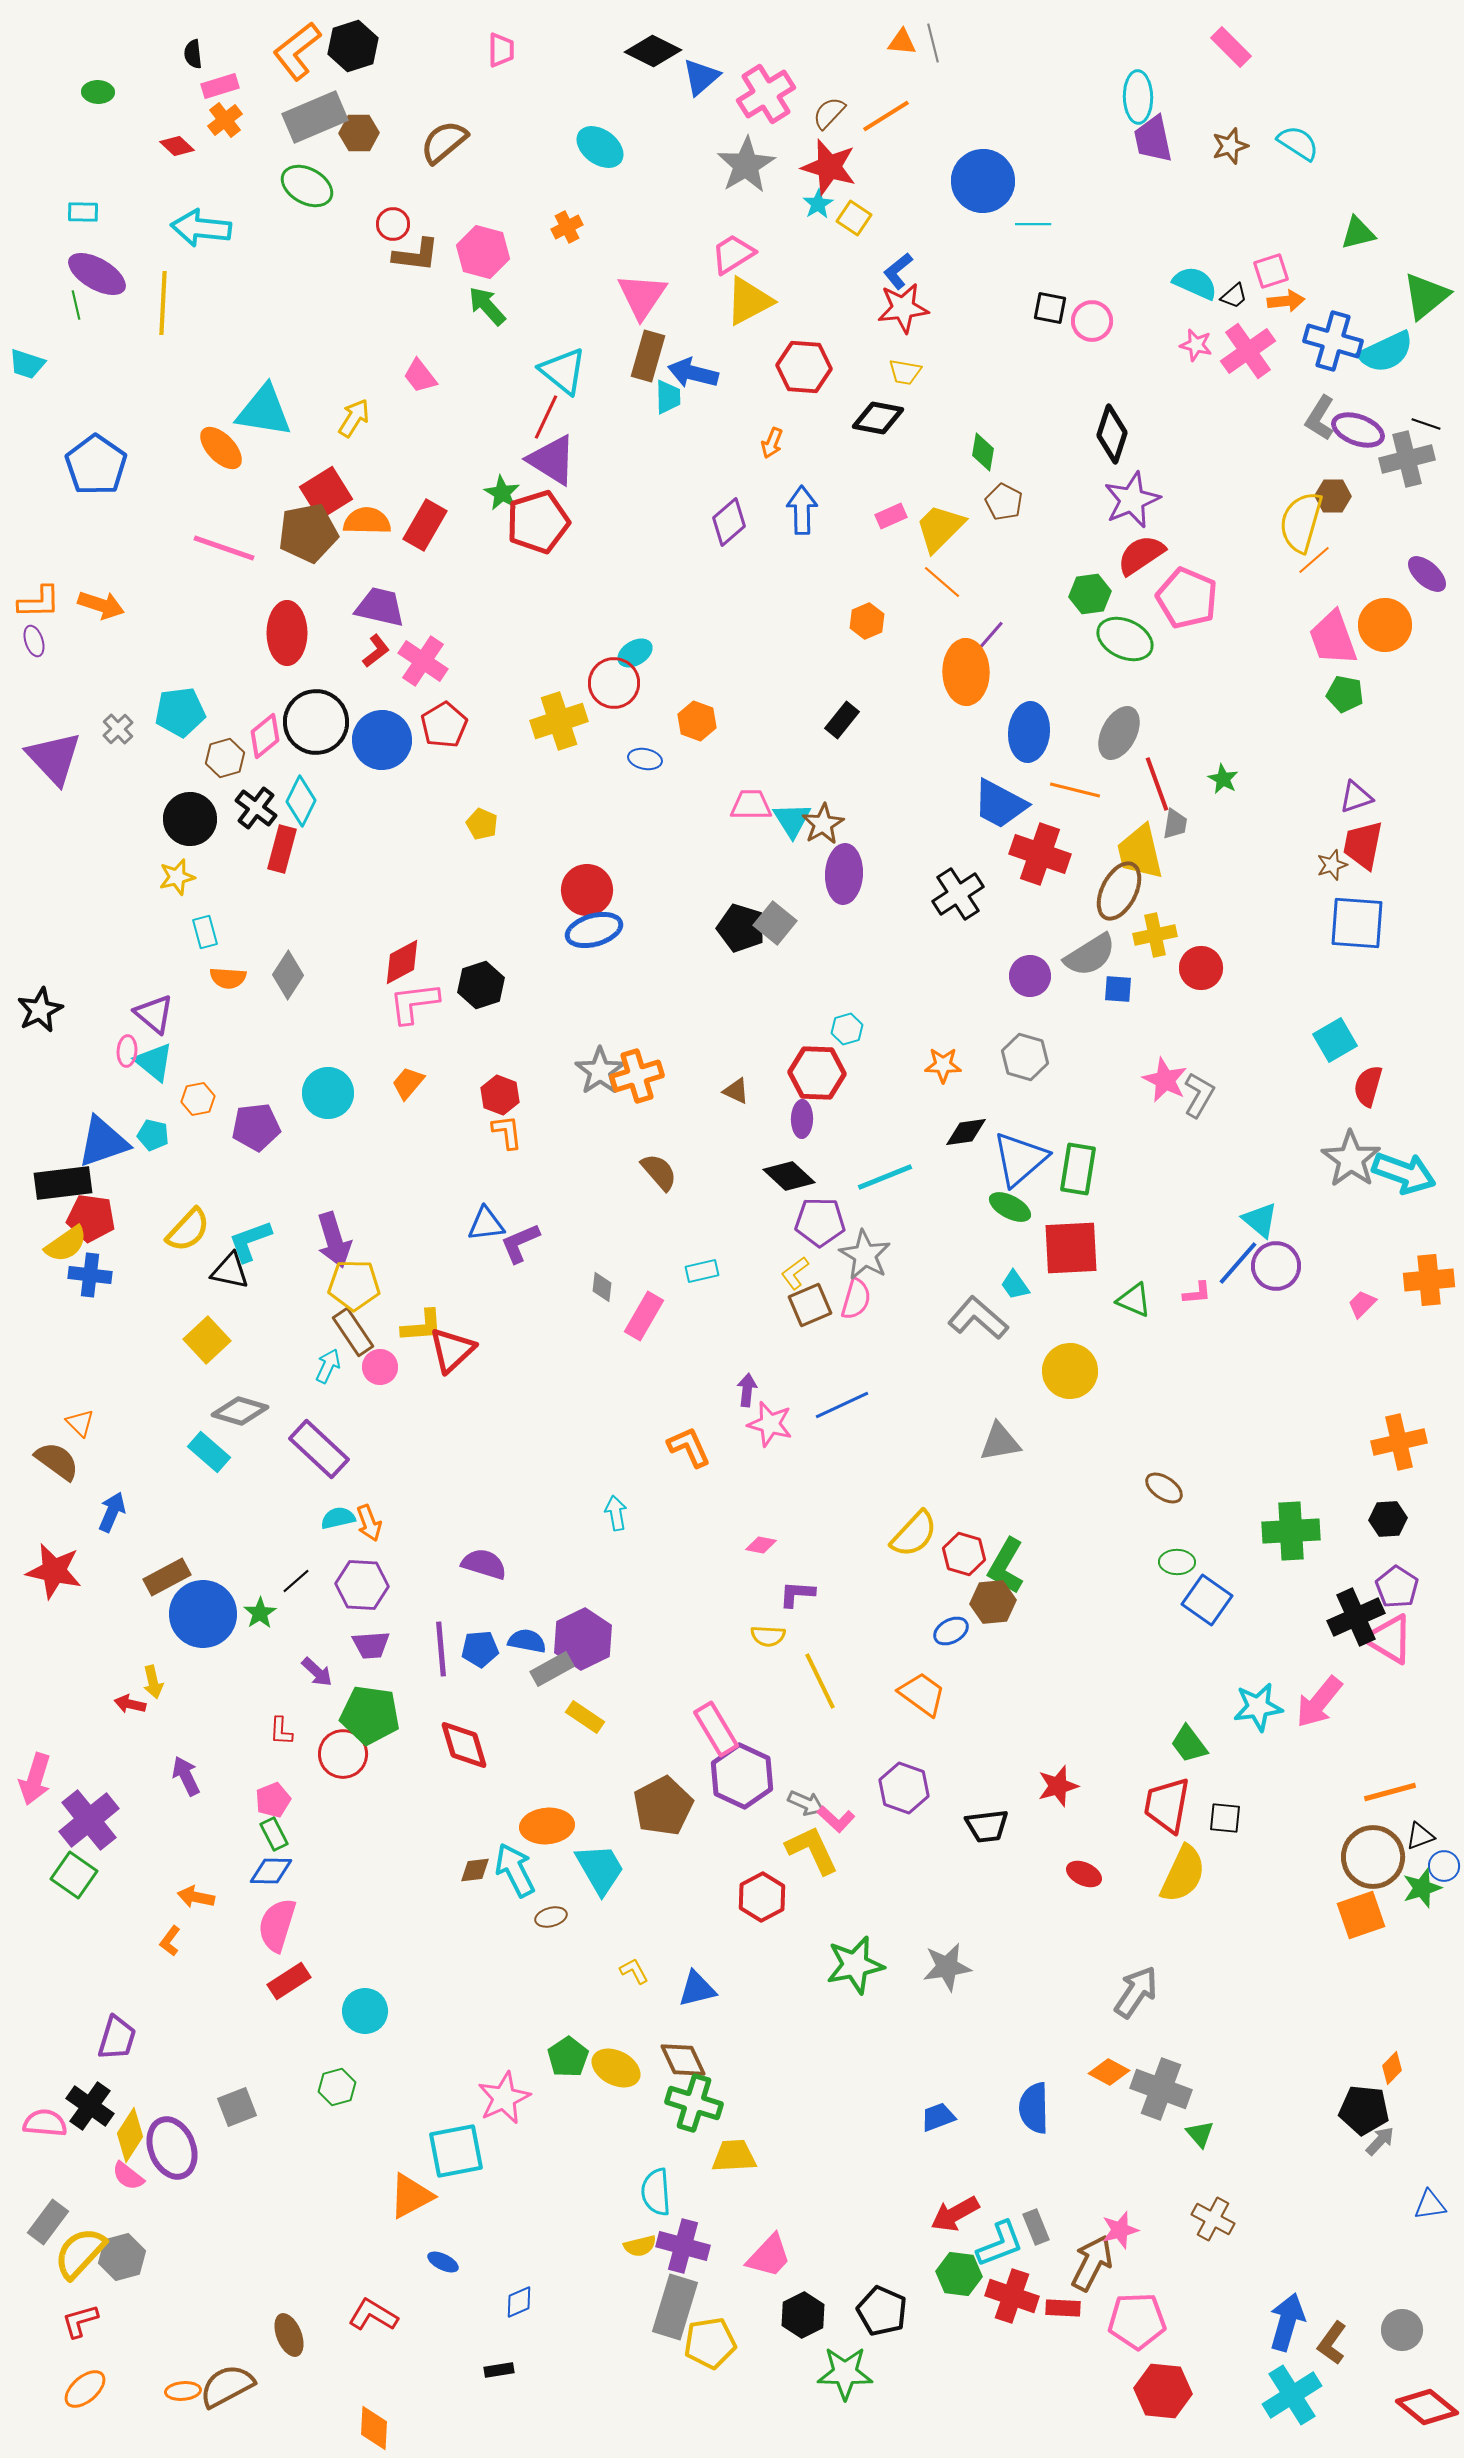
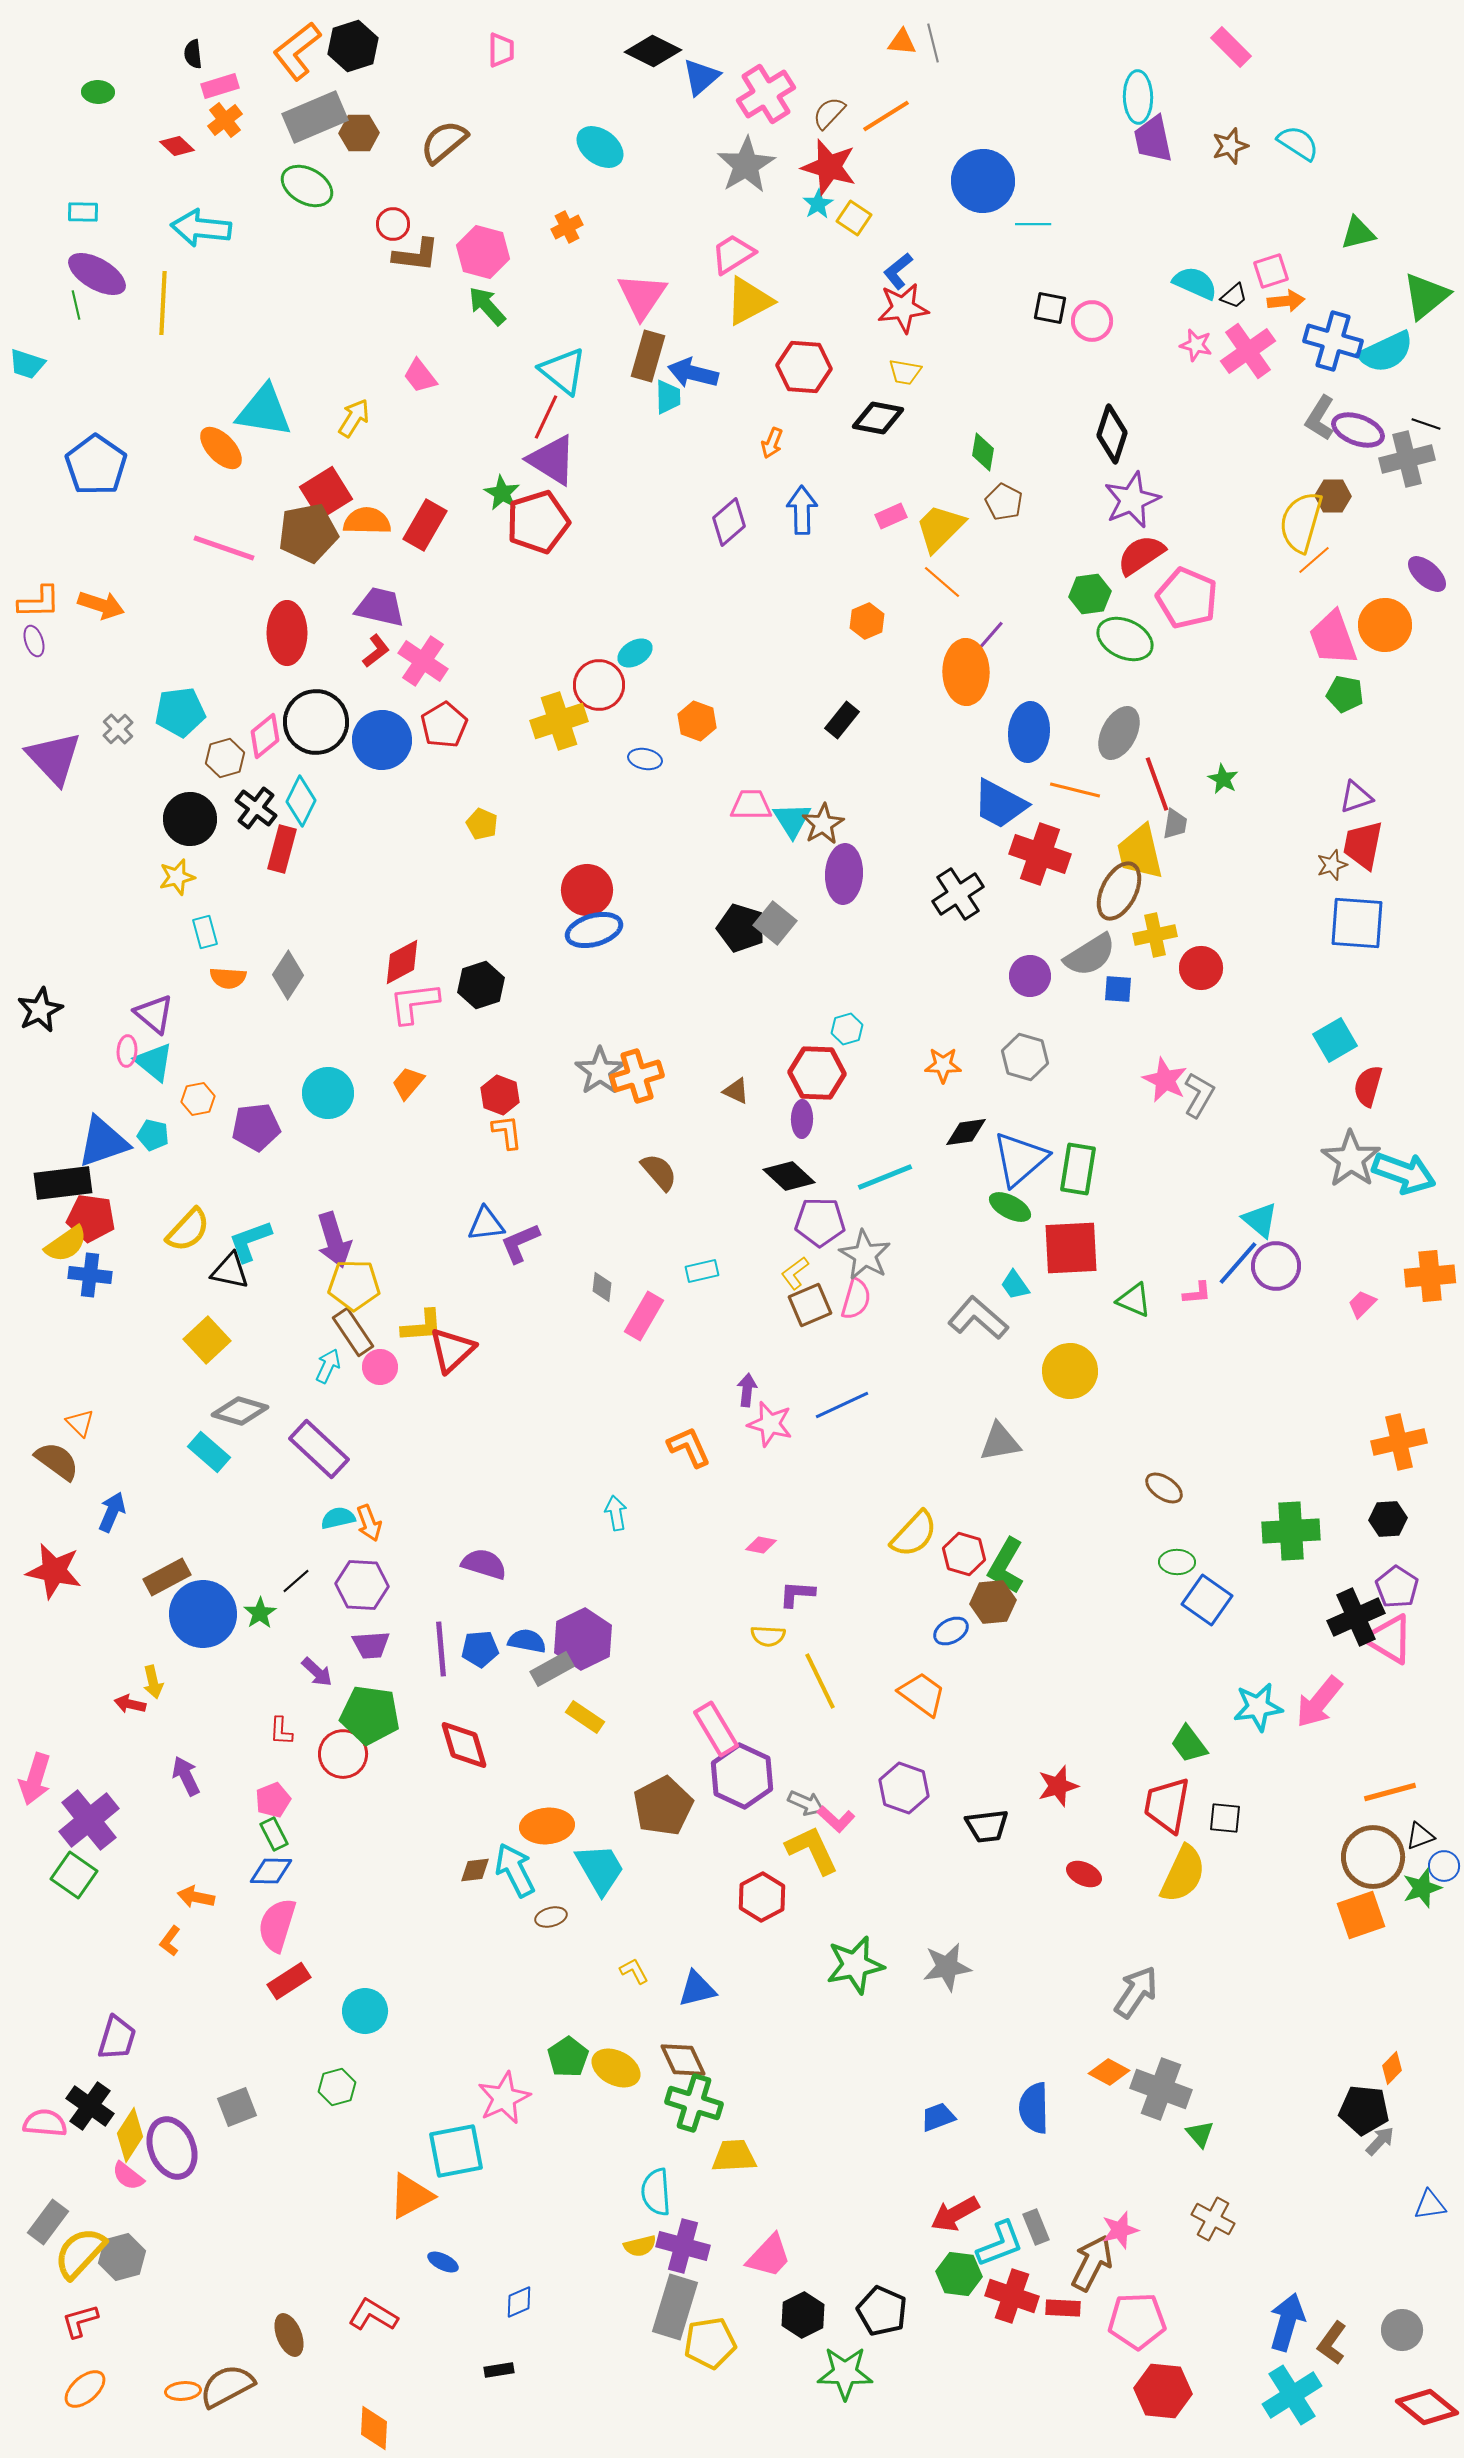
red circle at (614, 683): moved 15 px left, 2 px down
orange cross at (1429, 1280): moved 1 px right, 4 px up
